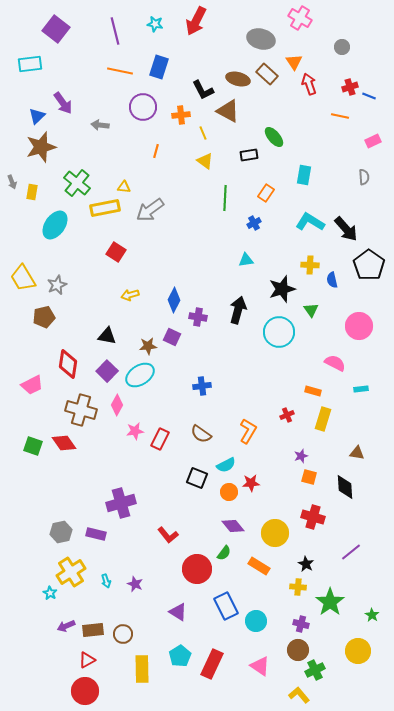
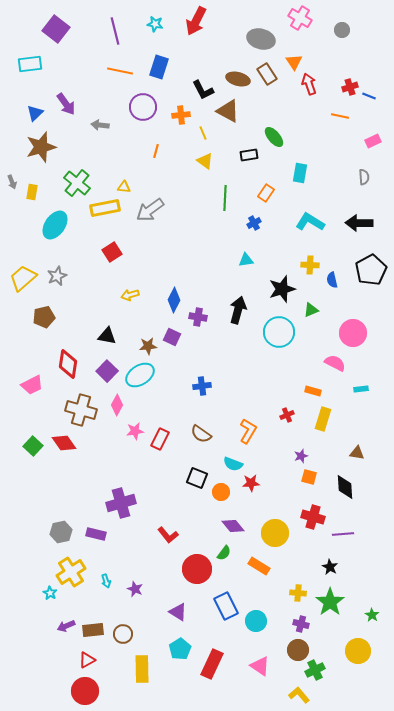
gray circle at (342, 47): moved 17 px up
brown rectangle at (267, 74): rotated 15 degrees clockwise
purple arrow at (63, 103): moved 3 px right, 1 px down
blue triangle at (37, 116): moved 2 px left, 3 px up
cyan rectangle at (304, 175): moved 4 px left, 2 px up
black arrow at (346, 229): moved 13 px right, 6 px up; rotated 132 degrees clockwise
red square at (116, 252): moved 4 px left; rotated 24 degrees clockwise
black pentagon at (369, 265): moved 2 px right, 5 px down; rotated 8 degrees clockwise
yellow trapezoid at (23, 278): rotated 80 degrees clockwise
gray star at (57, 285): moved 9 px up
green triangle at (311, 310): rotated 42 degrees clockwise
pink circle at (359, 326): moved 6 px left, 7 px down
green square at (33, 446): rotated 24 degrees clockwise
cyan semicircle at (226, 465): moved 7 px right, 1 px up; rotated 48 degrees clockwise
orange circle at (229, 492): moved 8 px left
purple line at (351, 552): moved 8 px left, 18 px up; rotated 35 degrees clockwise
black star at (306, 564): moved 24 px right, 3 px down
purple star at (135, 584): moved 5 px down
yellow cross at (298, 587): moved 6 px down
cyan pentagon at (180, 656): moved 7 px up
